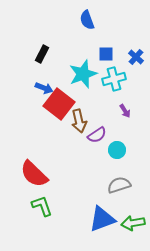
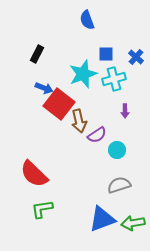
black rectangle: moved 5 px left
purple arrow: rotated 32 degrees clockwise
green L-shape: moved 3 px down; rotated 80 degrees counterclockwise
